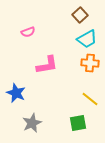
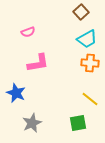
brown square: moved 1 px right, 3 px up
pink L-shape: moved 9 px left, 2 px up
